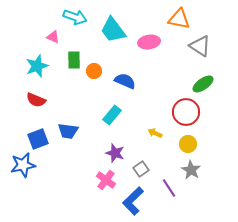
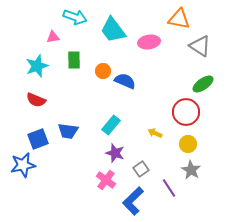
pink triangle: rotated 32 degrees counterclockwise
orange circle: moved 9 px right
cyan rectangle: moved 1 px left, 10 px down
